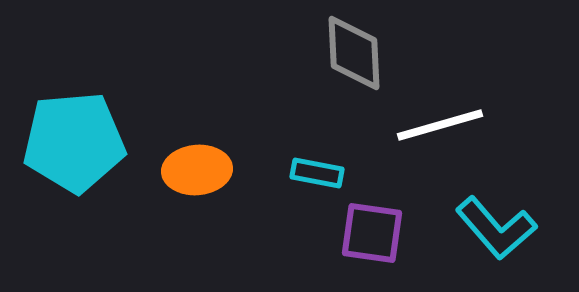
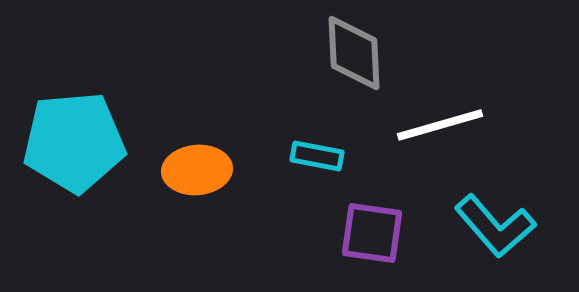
cyan rectangle: moved 17 px up
cyan L-shape: moved 1 px left, 2 px up
